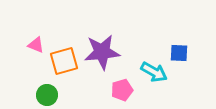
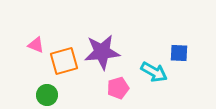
pink pentagon: moved 4 px left, 2 px up
